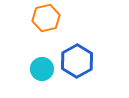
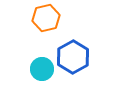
blue hexagon: moved 4 px left, 4 px up
